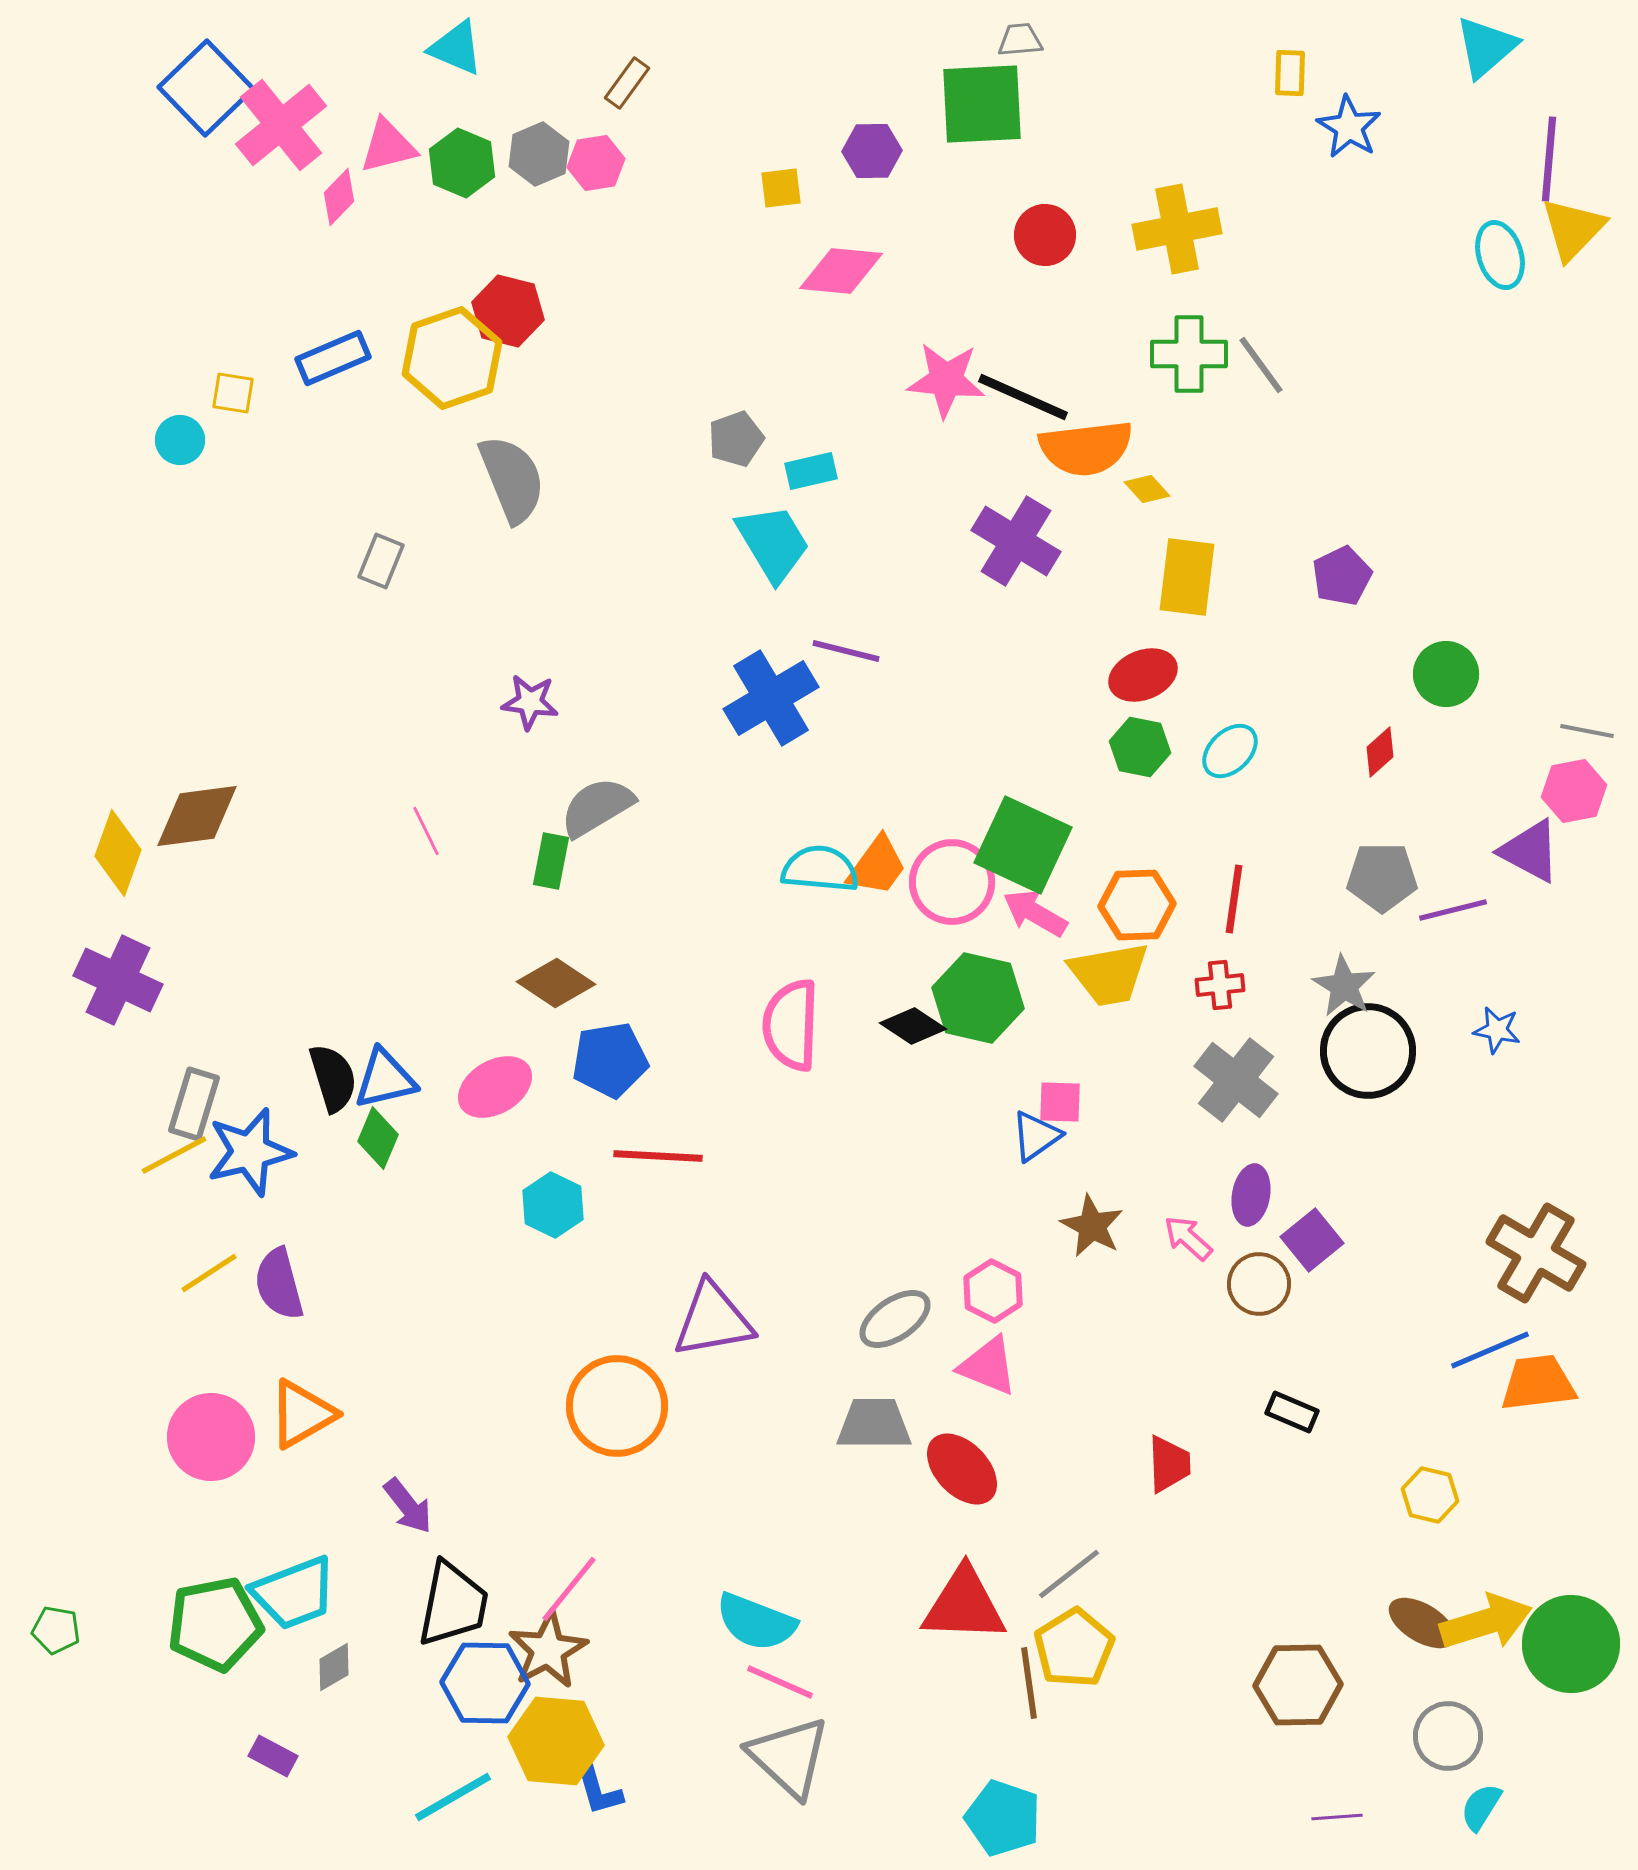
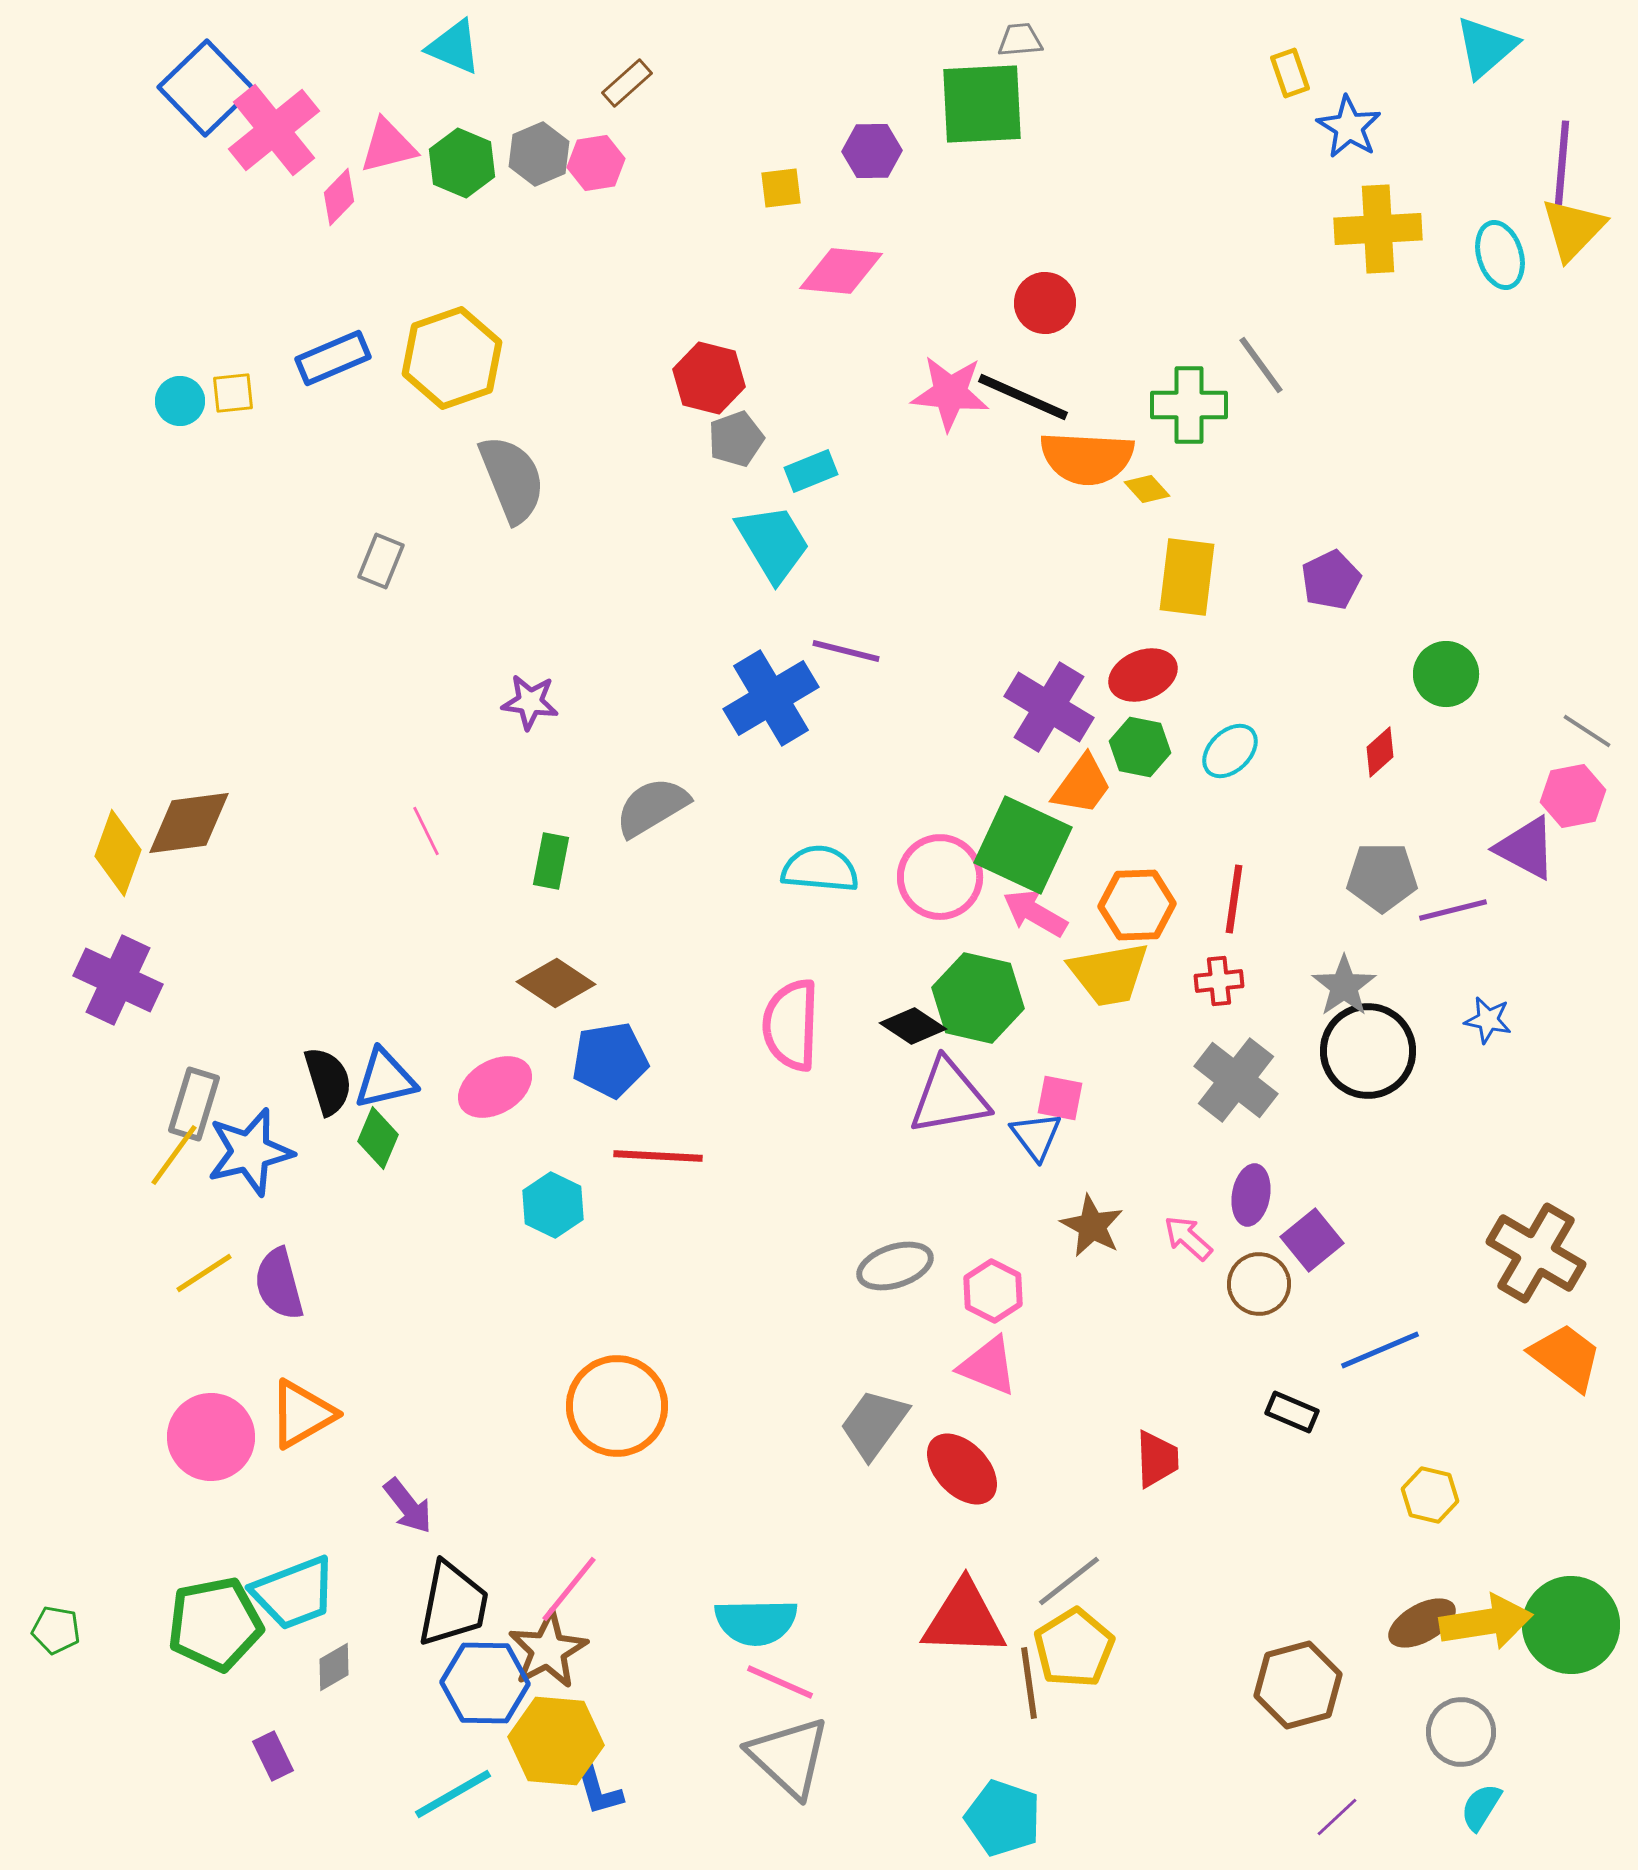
cyan triangle at (456, 48): moved 2 px left, 1 px up
yellow rectangle at (1290, 73): rotated 21 degrees counterclockwise
brown rectangle at (627, 83): rotated 12 degrees clockwise
pink cross at (281, 125): moved 7 px left, 5 px down
purple line at (1549, 159): moved 13 px right, 4 px down
yellow cross at (1177, 229): moved 201 px right; rotated 8 degrees clockwise
red circle at (1045, 235): moved 68 px down
red hexagon at (508, 311): moved 201 px right, 67 px down
green cross at (1189, 354): moved 51 px down
pink star at (946, 380): moved 4 px right, 13 px down
yellow square at (233, 393): rotated 15 degrees counterclockwise
cyan circle at (180, 440): moved 39 px up
orange semicircle at (1086, 448): moved 1 px right, 10 px down; rotated 10 degrees clockwise
cyan rectangle at (811, 471): rotated 9 degrees counterclockwise
purple cross at (1016, 541): moved 33 px right, 166 px down
purple pentagon at (1342, 576): moved 11 px left, 4 px down
gray line at (1587, 731): rotated 22 degrees clockwise
pink hexagon at (1574, 791): moved 1 px left, 5 px down
gray semicircle at (597, 807): moved 55 px right
brown diamond at (197, 816): moved 8 px left, 7 px down
purple triangle at (1530, 851): moved 4 px left, 3 px up
orange trapezoid at (877, 866): moved 205 px right, 81 px up
pink circle at (952, 882): moved 12 px left, 5 px up
red cross at (1220, 985): moved 1 px left, 4 px up
gray star at (1344, 986): rotated 6 degrees clockwise
blue star at (1497, 1030): moved 9 px left, 10 px up
black semicircle at (333, 1078): moved 5 px left, 3 px down
pink square at (1060, 1102): moved 4 px up; rotated 9 degrees clockwise
blue triangle at (1036, 1136): rotated 32 degrees counterclockwise
yellow line at (174, 1155): rotated 26 degrees counterclockwise
yellow line at (209, 1273): moved 5 px left
gray ellipse at (895, 1319): moved 53 px up; rotated 16 degrees clockwise
purple triangle at (713, 1320): moved 236 px right, 223 px up
blue line at (1490, 1350): moved 110 px left
orange trapezoid at (1538, 1383): moved 28 px right, 26 px up; rotated 44 degrees clockwise
gray trapezoid at (874, 1424): rotated 54 degrees counterclockwise
red trapezoid at (1169, 1464): moved 12 px left, 5 px up
gray line at (1069, 1574): moved 7 px down
red triangle at (964, 1605): moved 14 px down
cyan semicircle at (756, 1622): rotated 22 degrees counterclockwise
yellow arrow at (1486, 1622): rotated 8 degrees clockwise
brown ellipse at (1422, 1623): rotated 60 degrees counterclockwise
green circle at (1571, 1644): moved 19 px up
brown hexagon at (1298, 1685): rotated 14 degrees counterclockwise
gray circle at (1448, 1736): moved 13 px right, 4 px up
purple rectangle at (273, 1756): rotated 36 degrees clockwise
cyan line at (453, 1797): moved 3 px up
purple line at (1337, 1817): rotated 39 degrees counterclockwise
